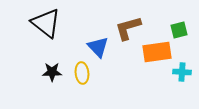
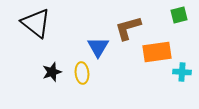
black triangle: moved 10 px left
green square: moved 15 px up
blue triangle: rotated 15 degrees clockwise
black star: rotated 18 degrees counterclockwise
